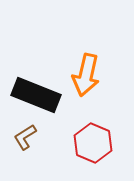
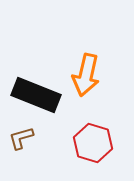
brown L-shape: moved 4 px left, 1 px down; rotated 16 degrees clockwise
red hexagon: rotated 6 degrees counterclockwise
